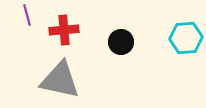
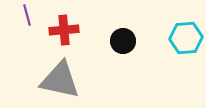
black circle: moved 2 px right, 1 px up
